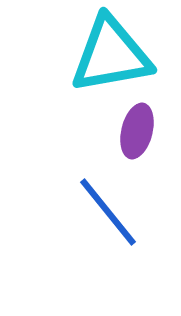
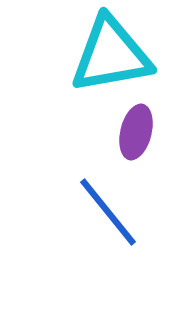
purple ellipse: moved 1 px left, 1 px down
